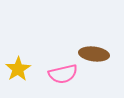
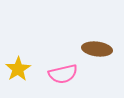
brown ellipse: moved 3 px right, 5 px up
